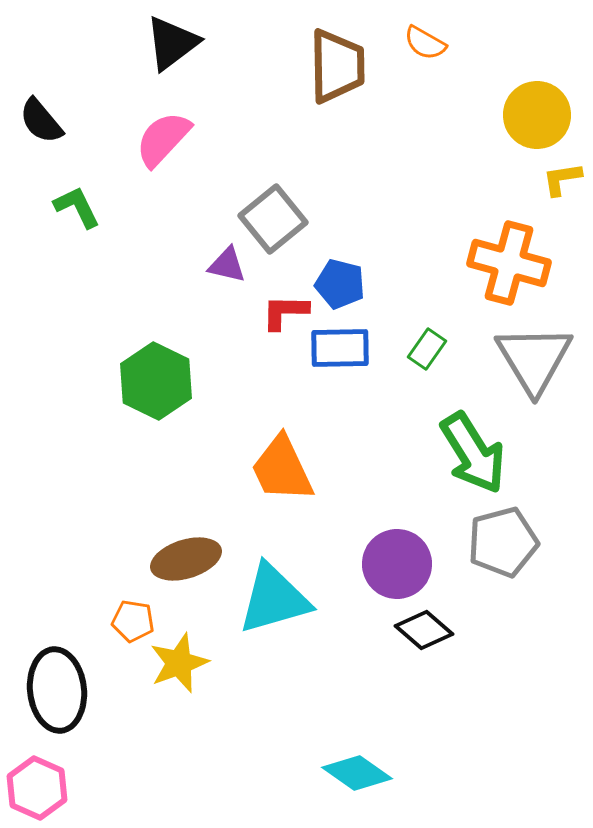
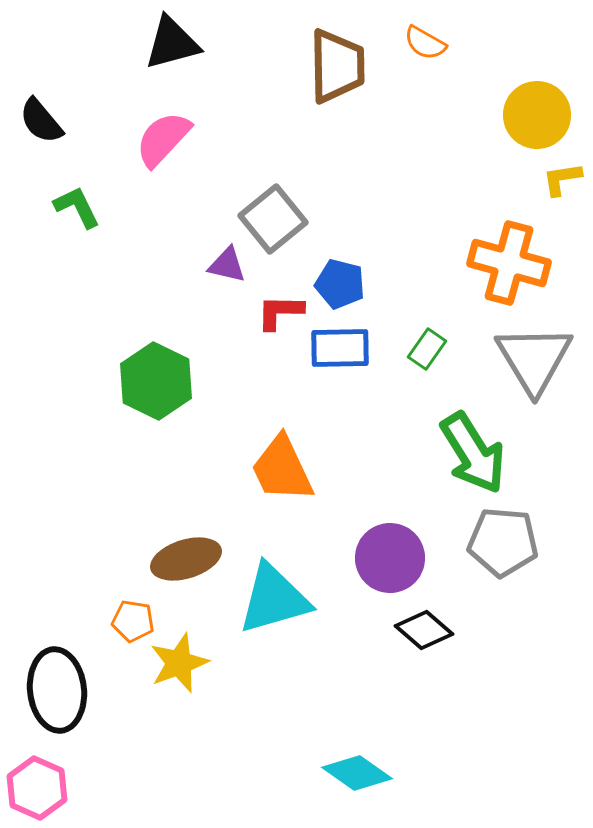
black triangle: rotated 22 degrees clockwise
red L-shape: moved 5 px left
gray pentagon: rotated 20 degrees clockwise
purple circle: moved 7 px left, 6 px up
